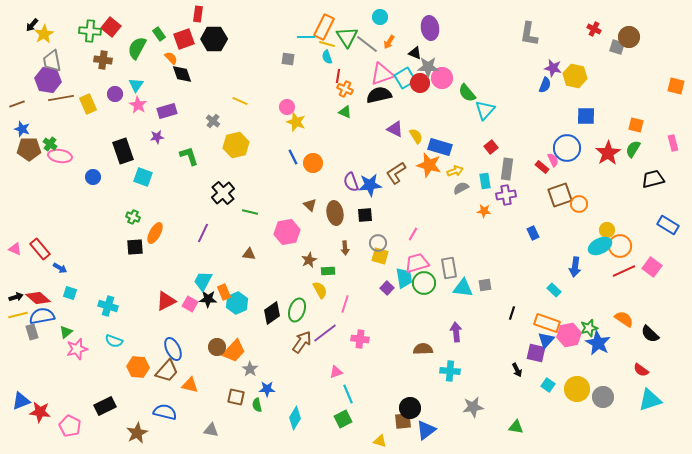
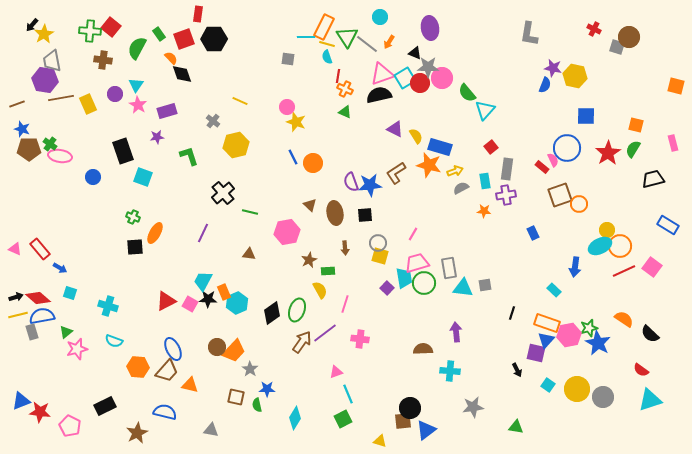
purple hexagon at (48, 80): moved 3 px left
